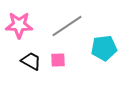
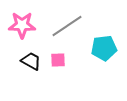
pink star: moved 3 px right
